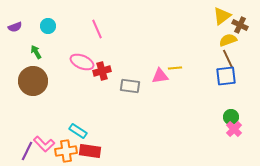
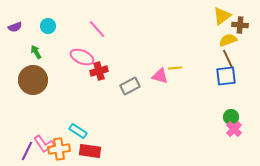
brown cross: rotated 21 degrees counterclockwise
pink line: rotated 18 degrees counterclockwise
pink ellipse: moved 5 px up
red cross: moved 3 px left
pink triangle: rotated 24 degrees clockwise
brown circle: moved 1 px up
gray rectangle: rotated 36 degrees counterclockwise
pink L-shape: rotated 10 degrees clockwise
orange cross: moved 7 px left, 2 px up
